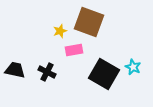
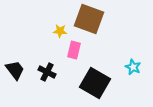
brown square: moved 3 px up
yellow star: rotated 24 degrees clockwise
pink rectangle: rotated 66 degrees counterclockwise
black trapezoid: rotated 40 degrees clockwise
black square: moved 9 px left, 9 px down
